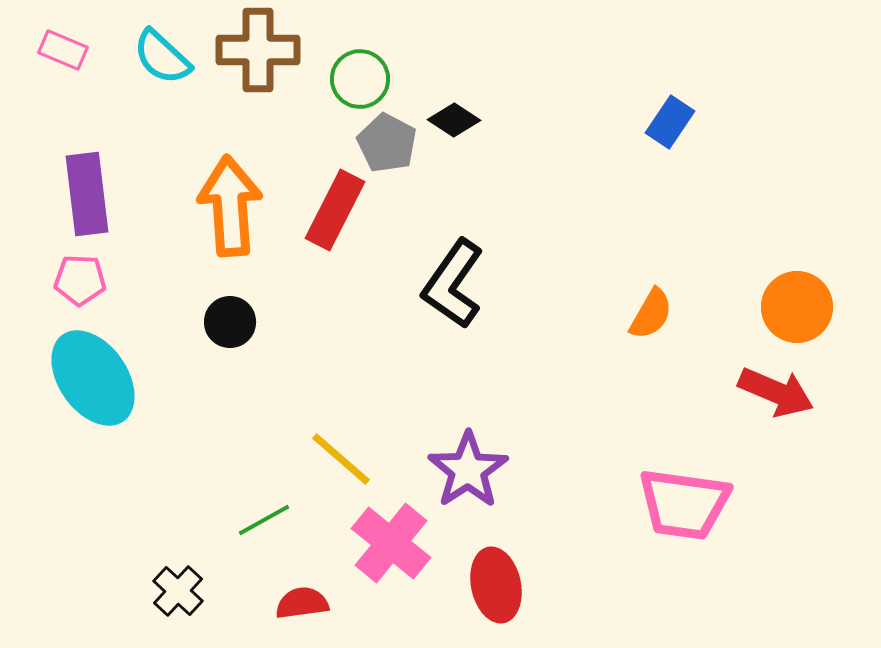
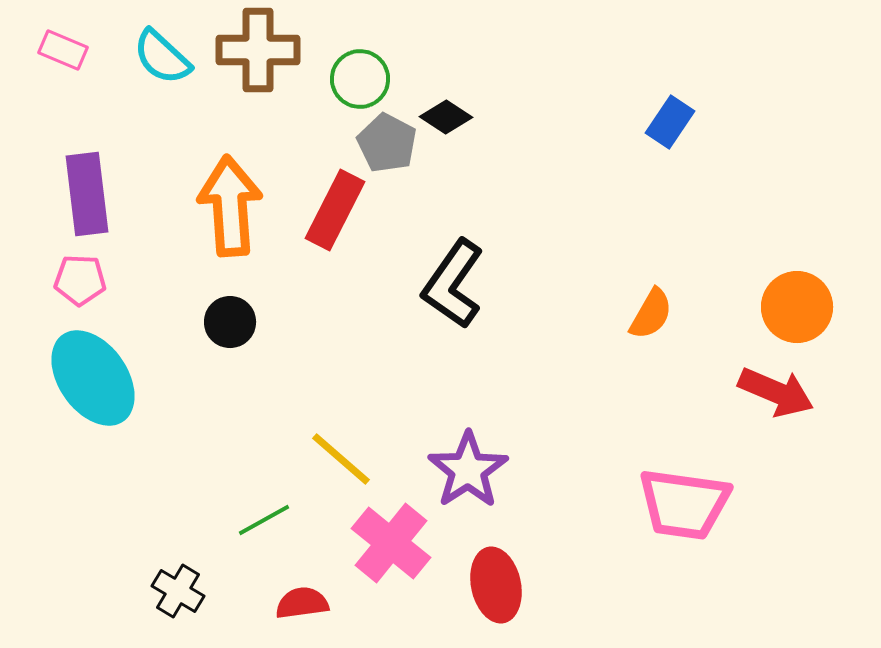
black diamond: moved 8 px left, 3 px up
black cross: rotated 12 degrees counterclockwise
